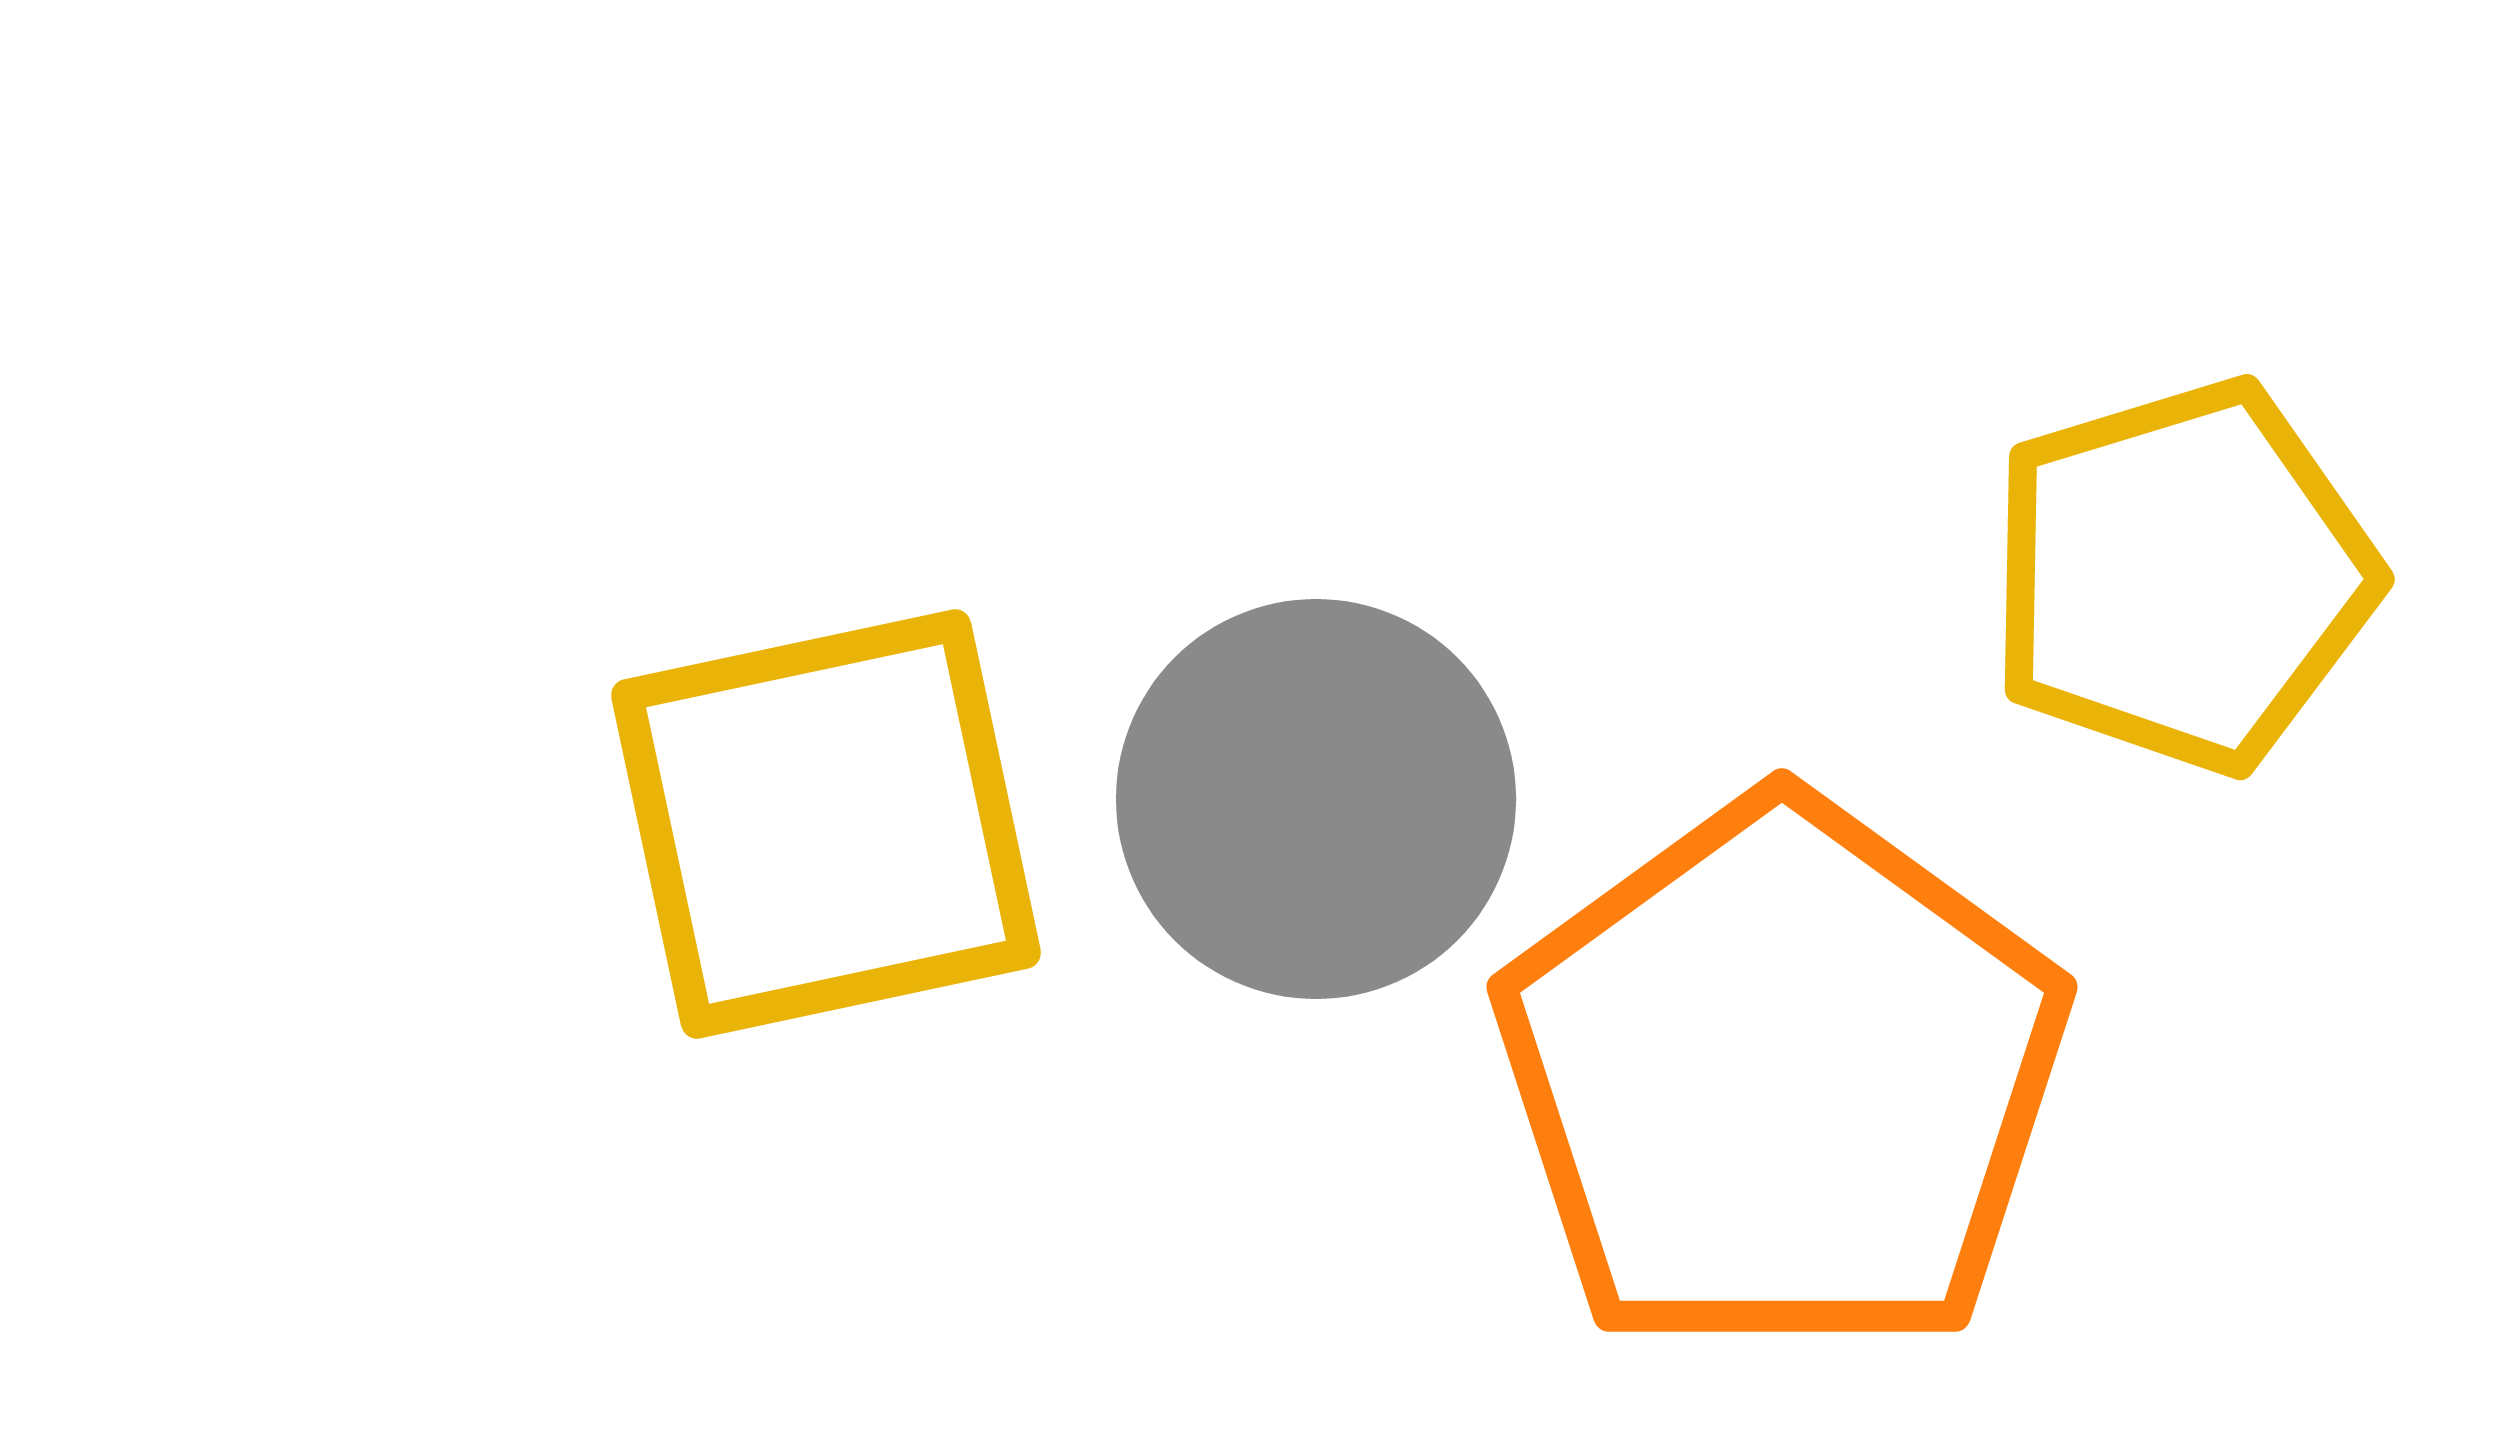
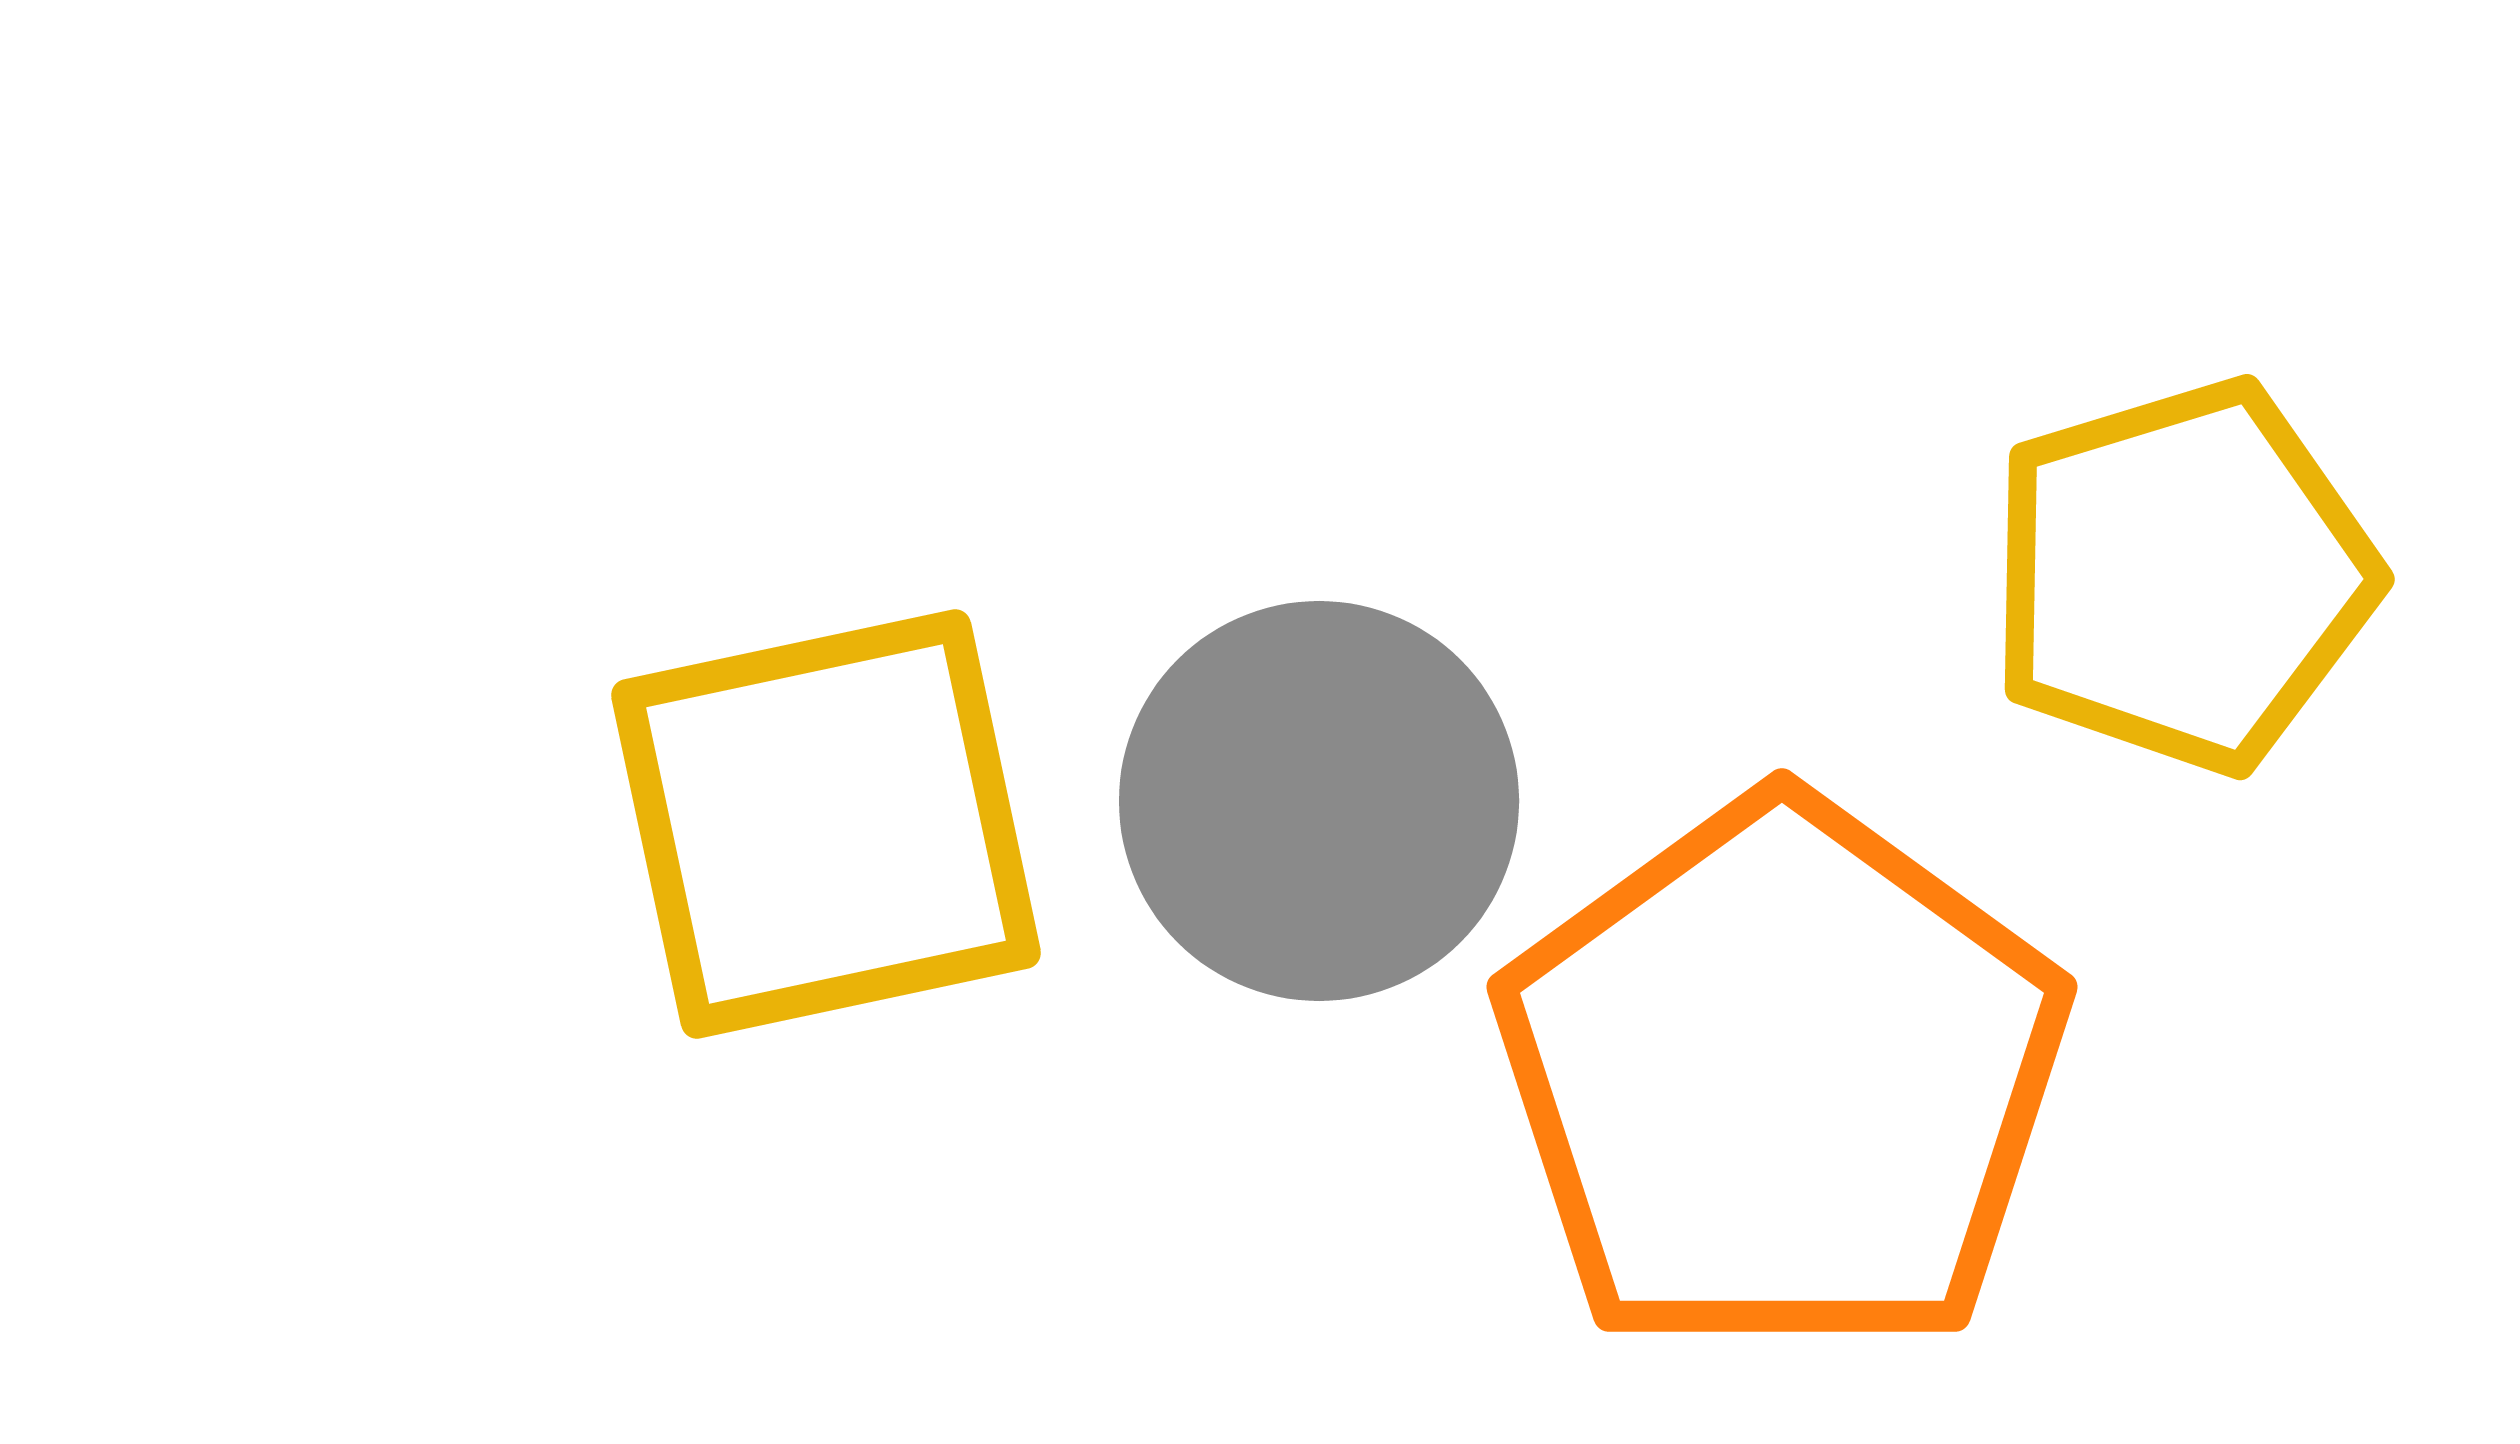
gray circle: moved 3 px right, 2 px down
